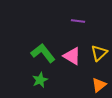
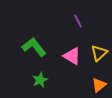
purple line: rotated 56 degrees clockwise
green L-shape: moved 9 px left, 6 px up
